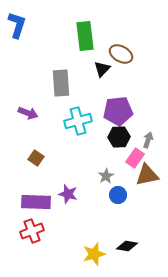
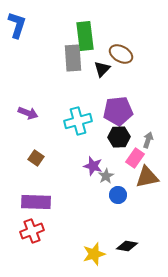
gray rectangle: moved 12 px right, 25 px up
brown triangle: moved 2 px down
purple star: moved 25 px right, 28 px up
